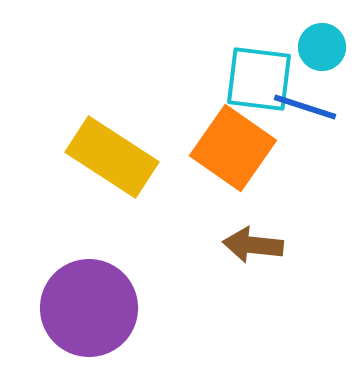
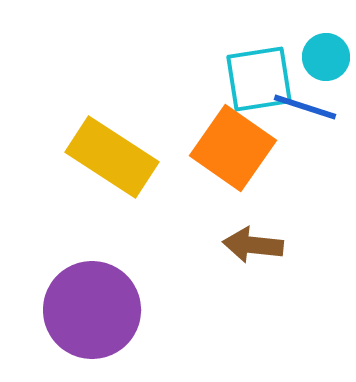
cyan circle: moved 4 px right, 10 px down
cyan square: rotated 16 degrees counterclockwise
purple circle: moved 3 px right, 2 px down
